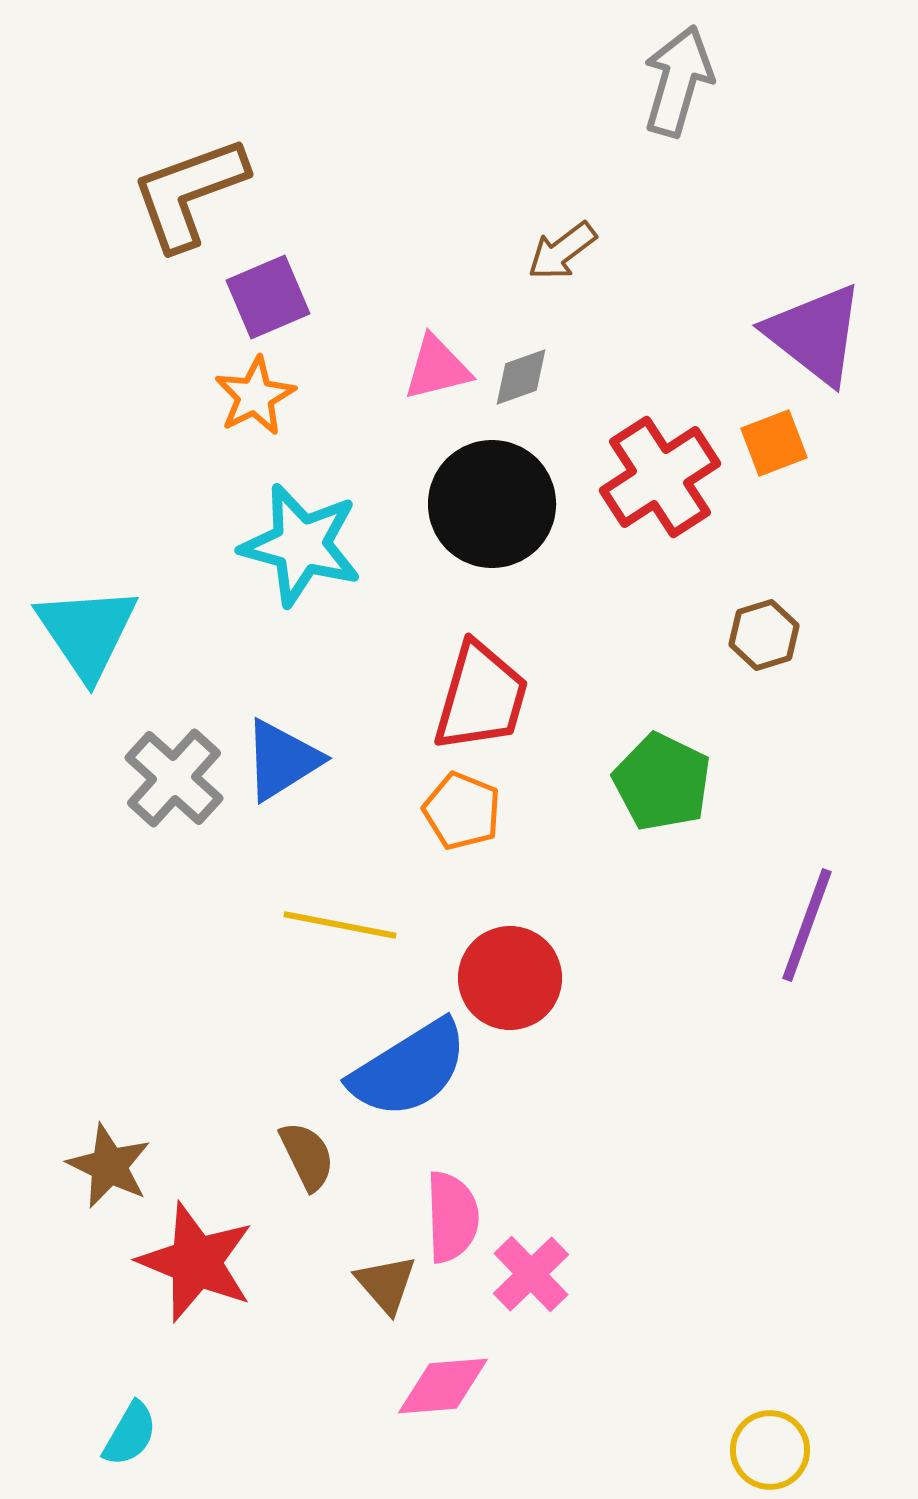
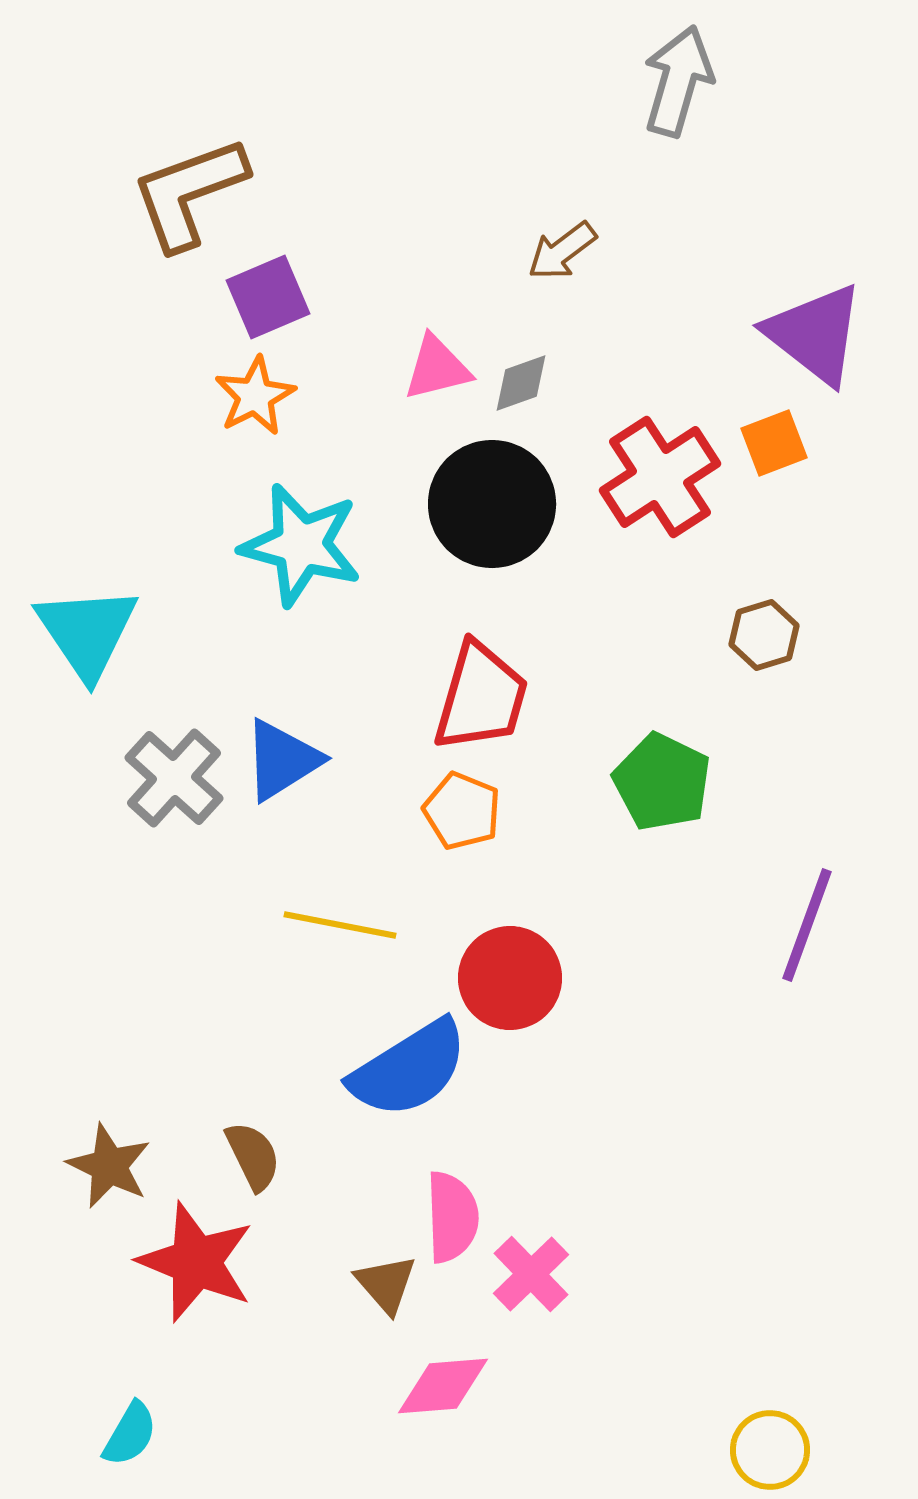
gray diamond: moved 6 px down
brown semicircle: moved 54 px left
